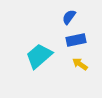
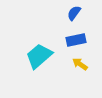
blue semicircle: moved 5 px right, 4 px up
